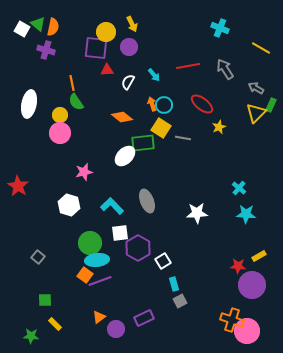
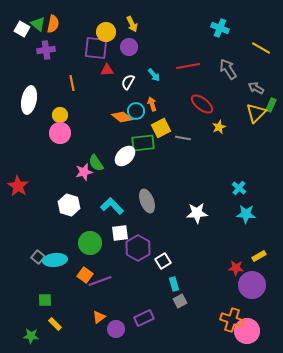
orange semicircle at (53, 27): moved 3 px up
purple cross at (46, 50): rotated 24 degrees counterclockwise
gray arrow at (225, 69): moved 3 px right
green semicircle at (76, 102): moved 20 px right, 61 px down
white ellipse at (29, 104): moved 4 px up
cyan circle at (164, 105): moved 28 px left, 6 px down
yellow square at (161, 128): rotated 30 degrees clockwise
cyan ellipse at (97, 260): moved 42 px left
red star at (238, 266): moved 2 px left, 2 px down
